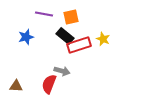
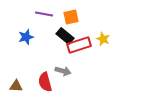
gray arrow: moved 1 px right
red semicircle: moved 4 px left, 2 px up; rotated 36 degrees counterclockwise
